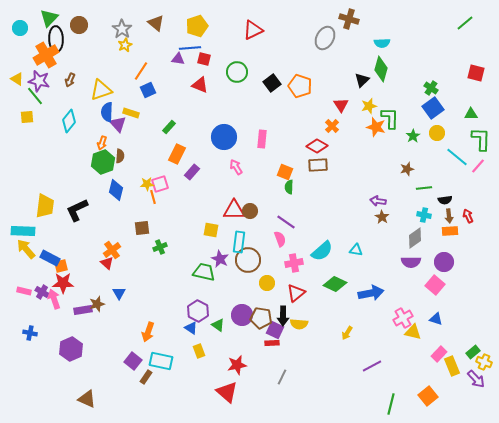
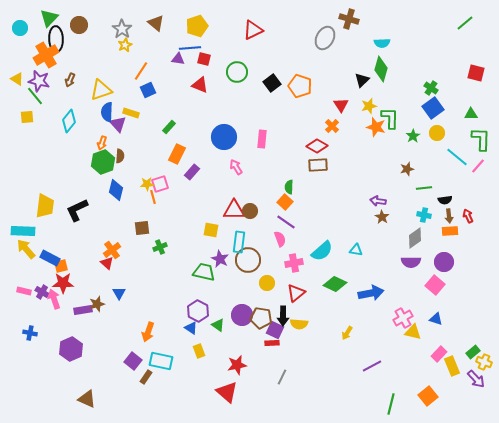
orange square at (285, 172): moved 30 px down; rotated 21 degrees clockwise
